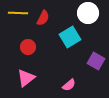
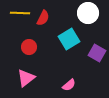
yellow line: moved 2 px right
cyan square: moved 1 px left, 2 px down
red circle: moved 1 px right
purple square: moved 1 px right, 8 px up
